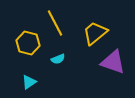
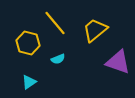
yellow line: rotated 12 degrees counterclockwise
yellow trapezoid: moved 3 px up
purple triangle: moved 5 px right
